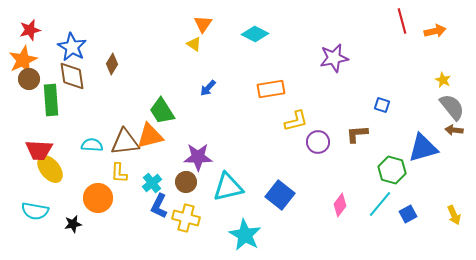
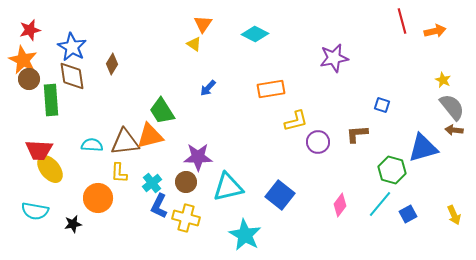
orange star at (23, 60): rotated 20 degrees counterclockwise
